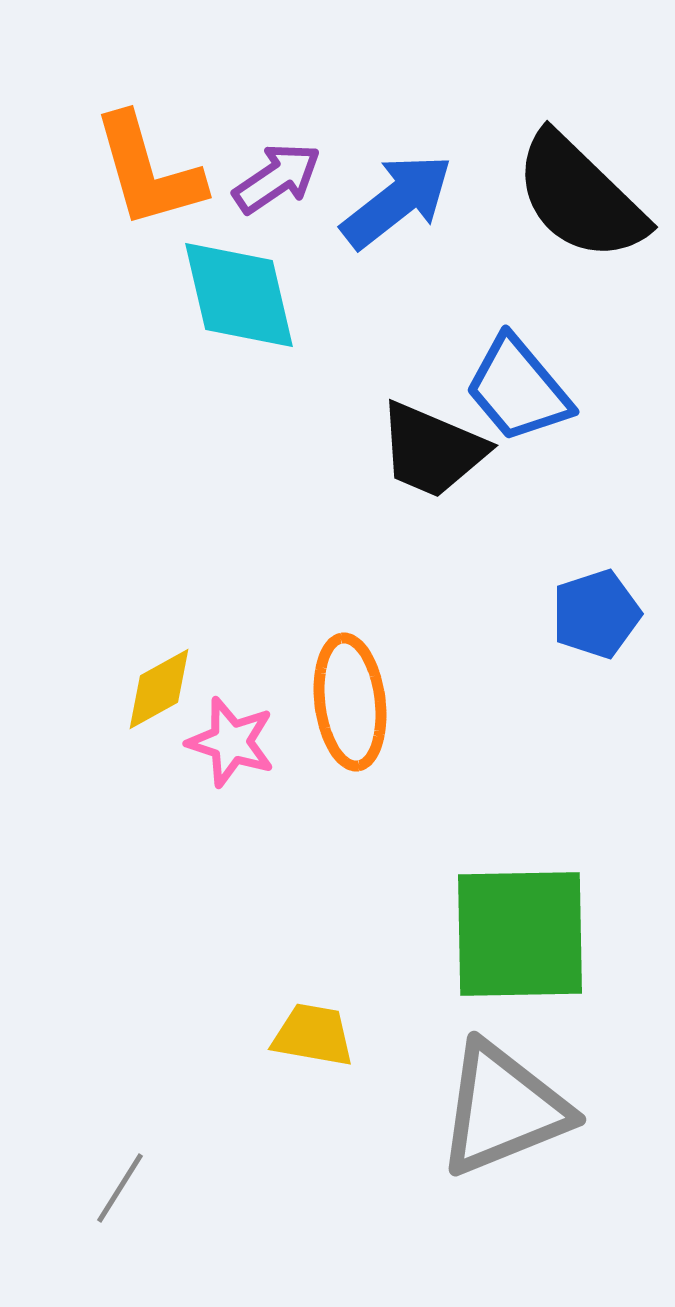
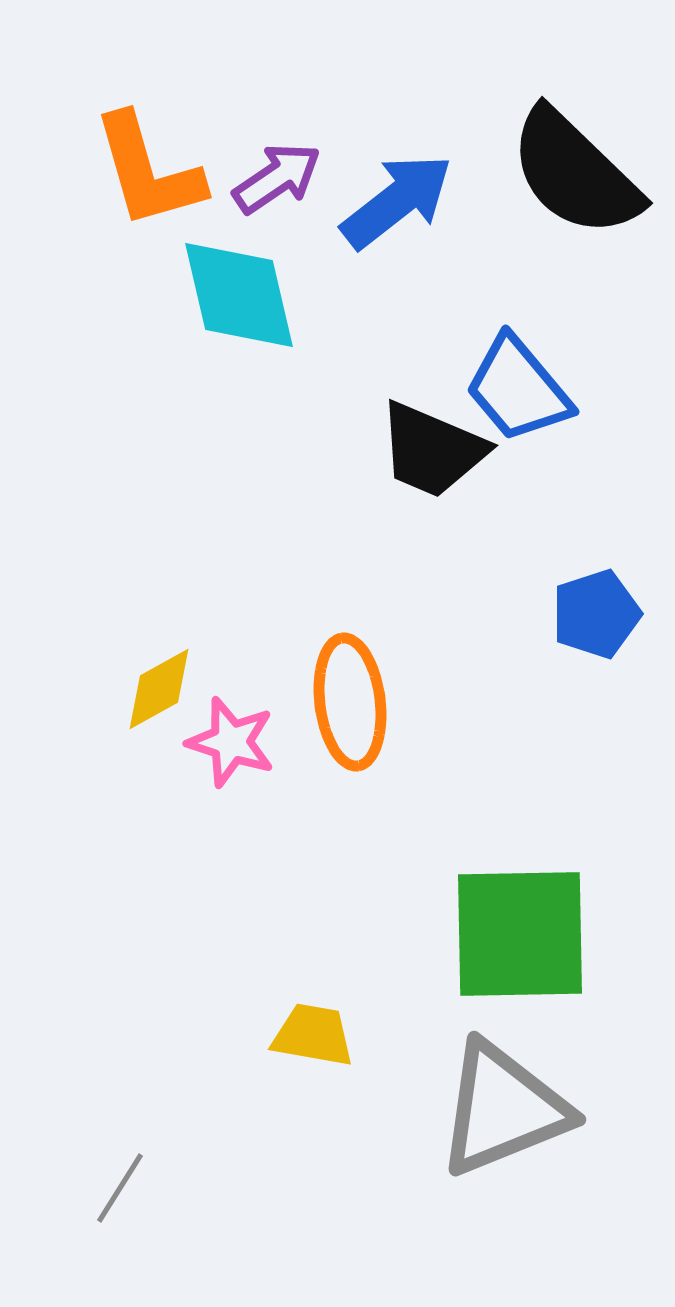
black semicircle: moved 5 px left, 24 px up
